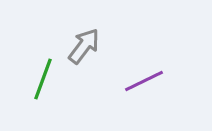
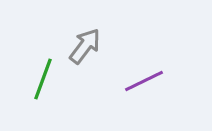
gray arrow: moved 1 px right
